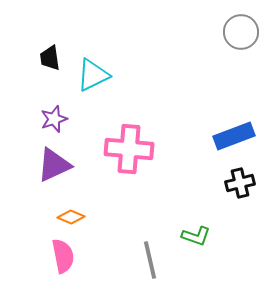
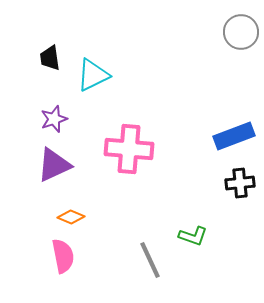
black cross: rotated 8 degrees clockwise
green L-shape: moved 3 px left
gray line: rotated 12 degrees counterclockwise
